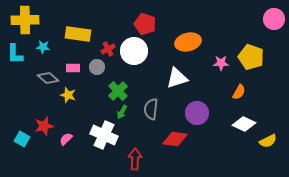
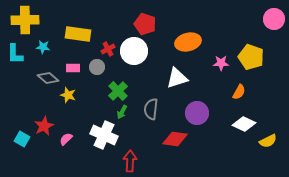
red star: rotated 12 degrees counterclockwise
red arrow: moved 5 px left, 2 px down
